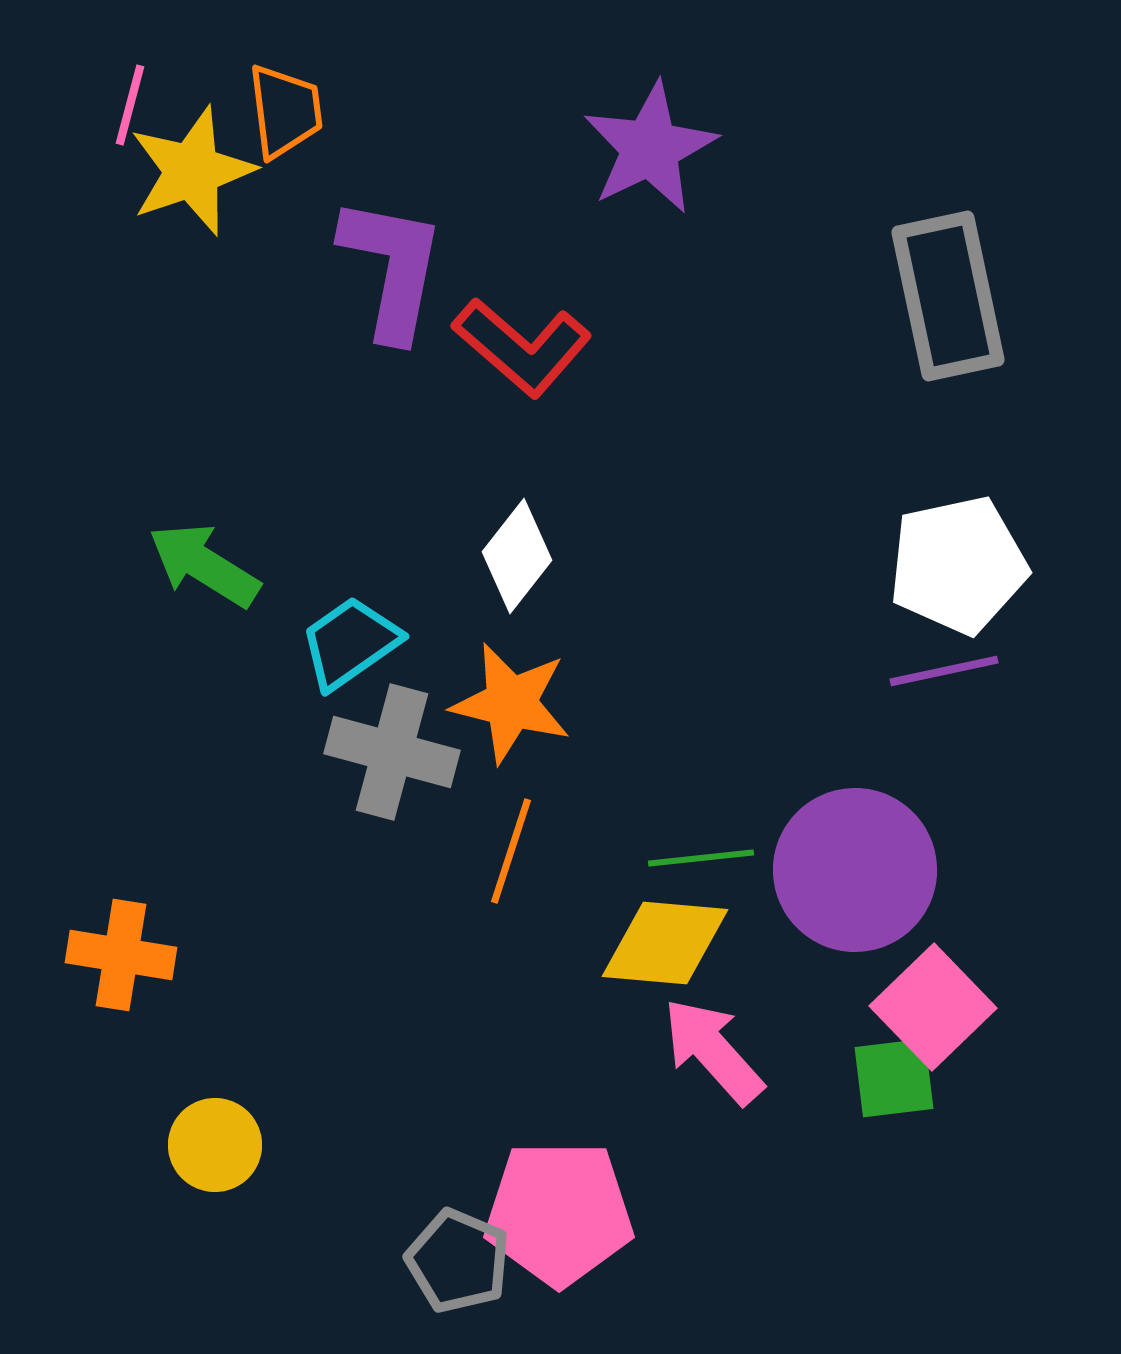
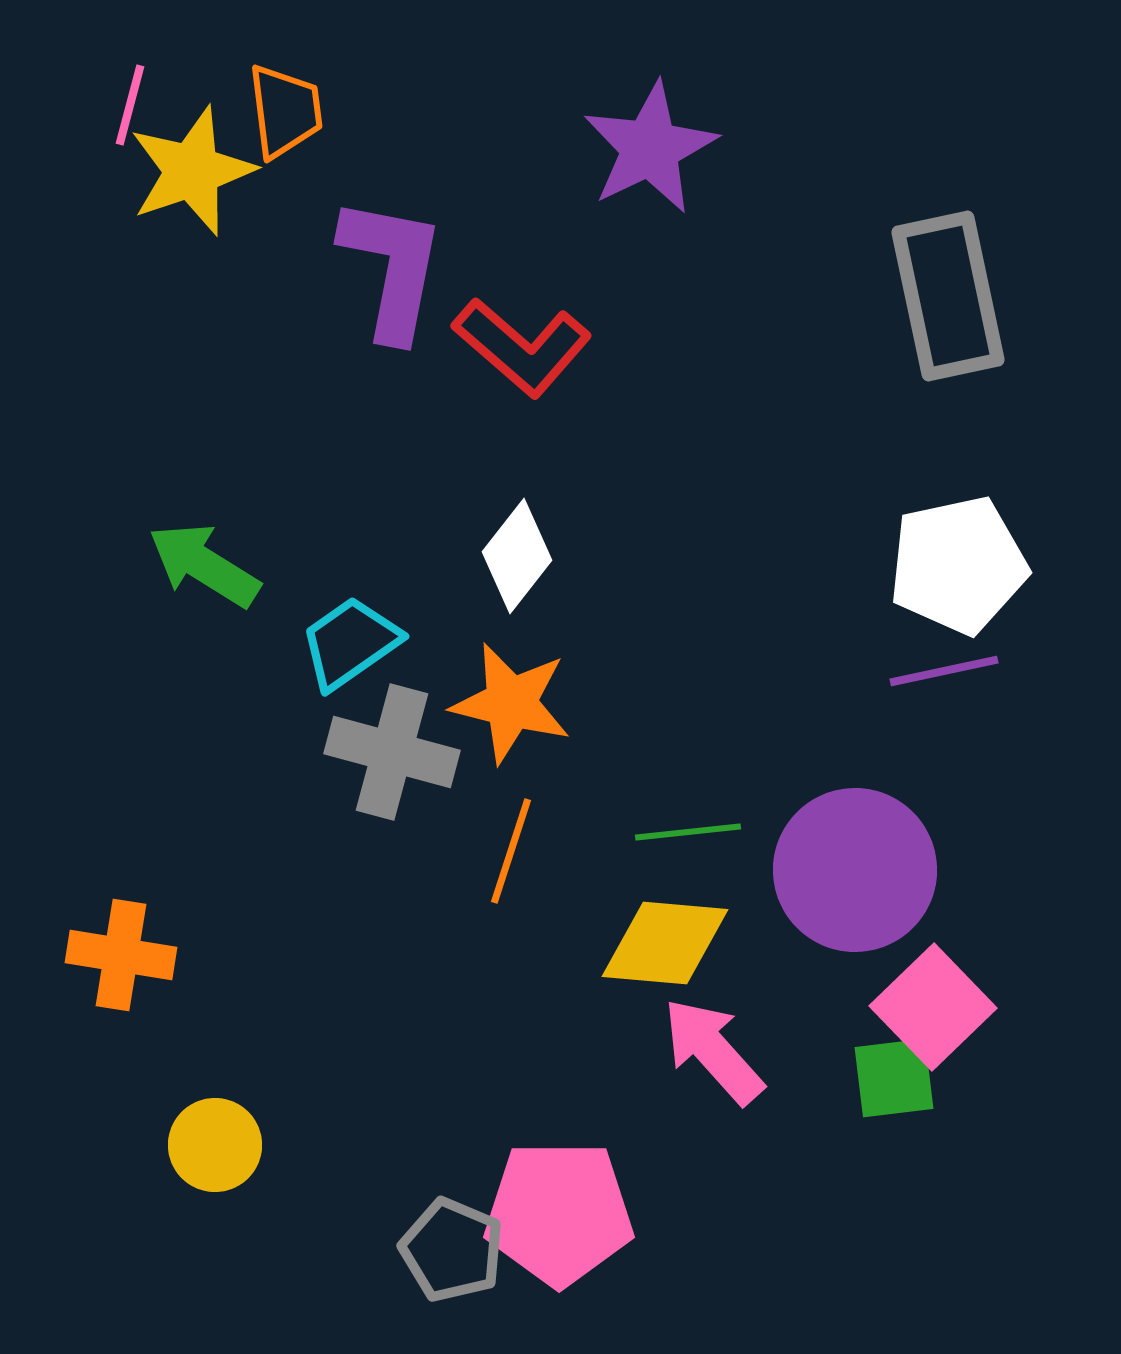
green line: moved 13 px left, 26 px up
gray pentagon: moved 6 px left, 11 px up
